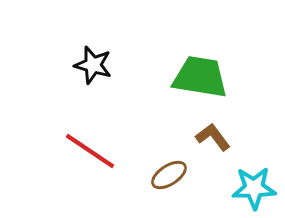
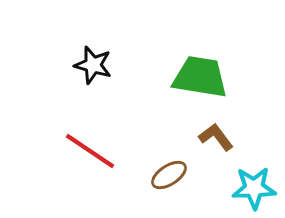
brown L-shape: moved 3 px right
